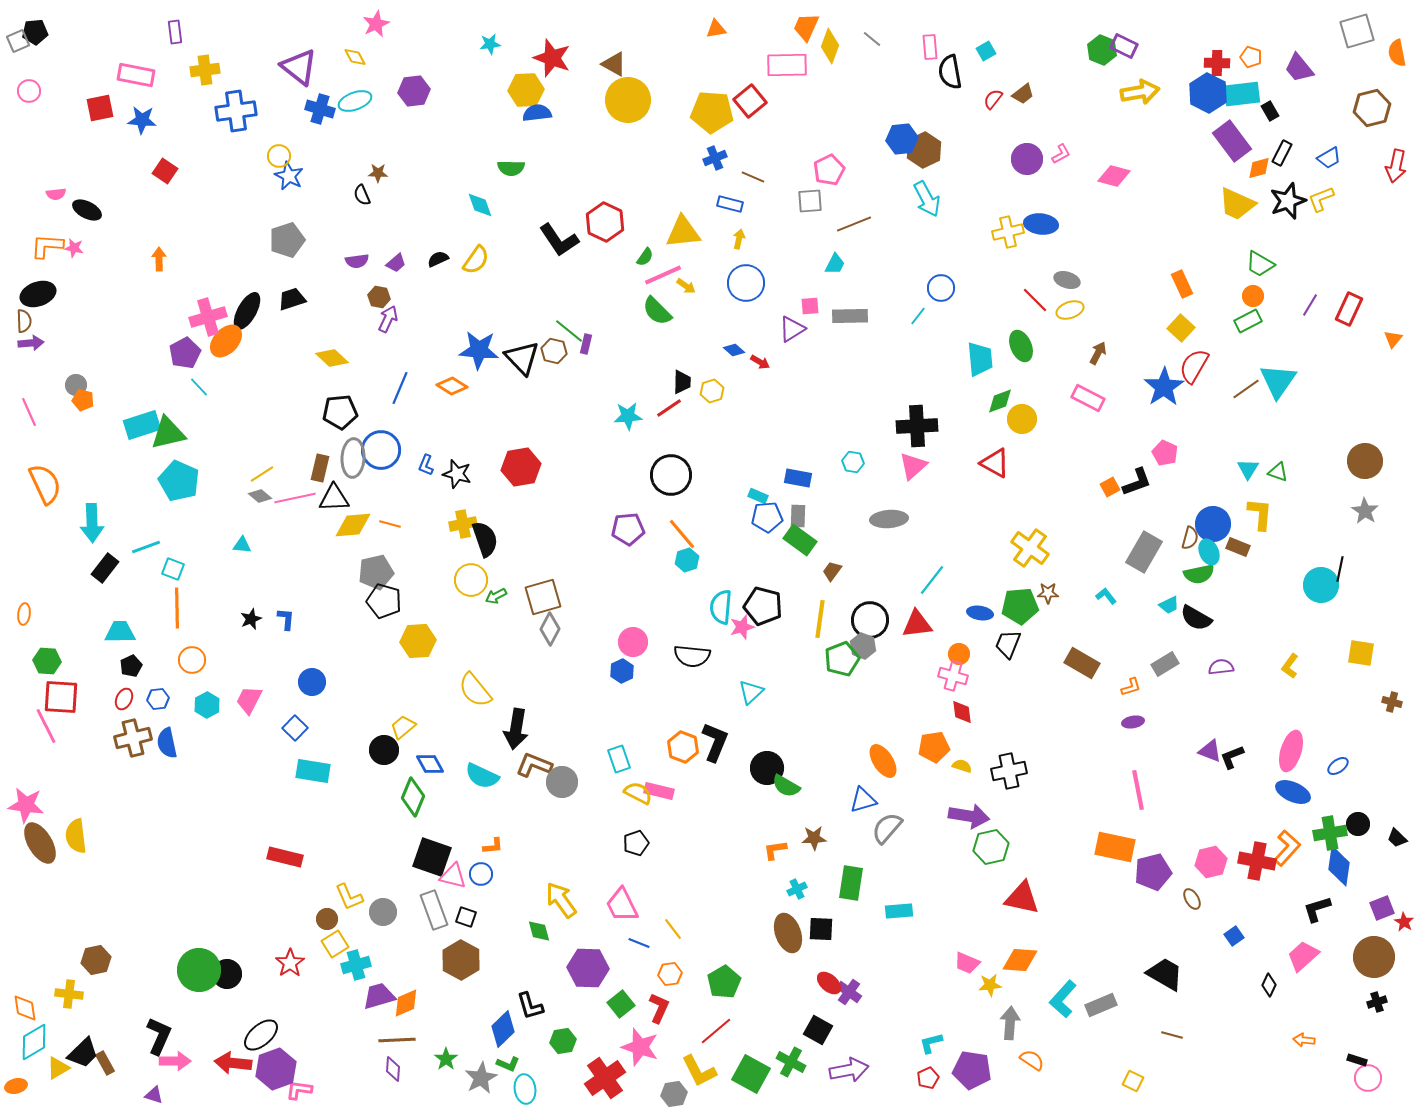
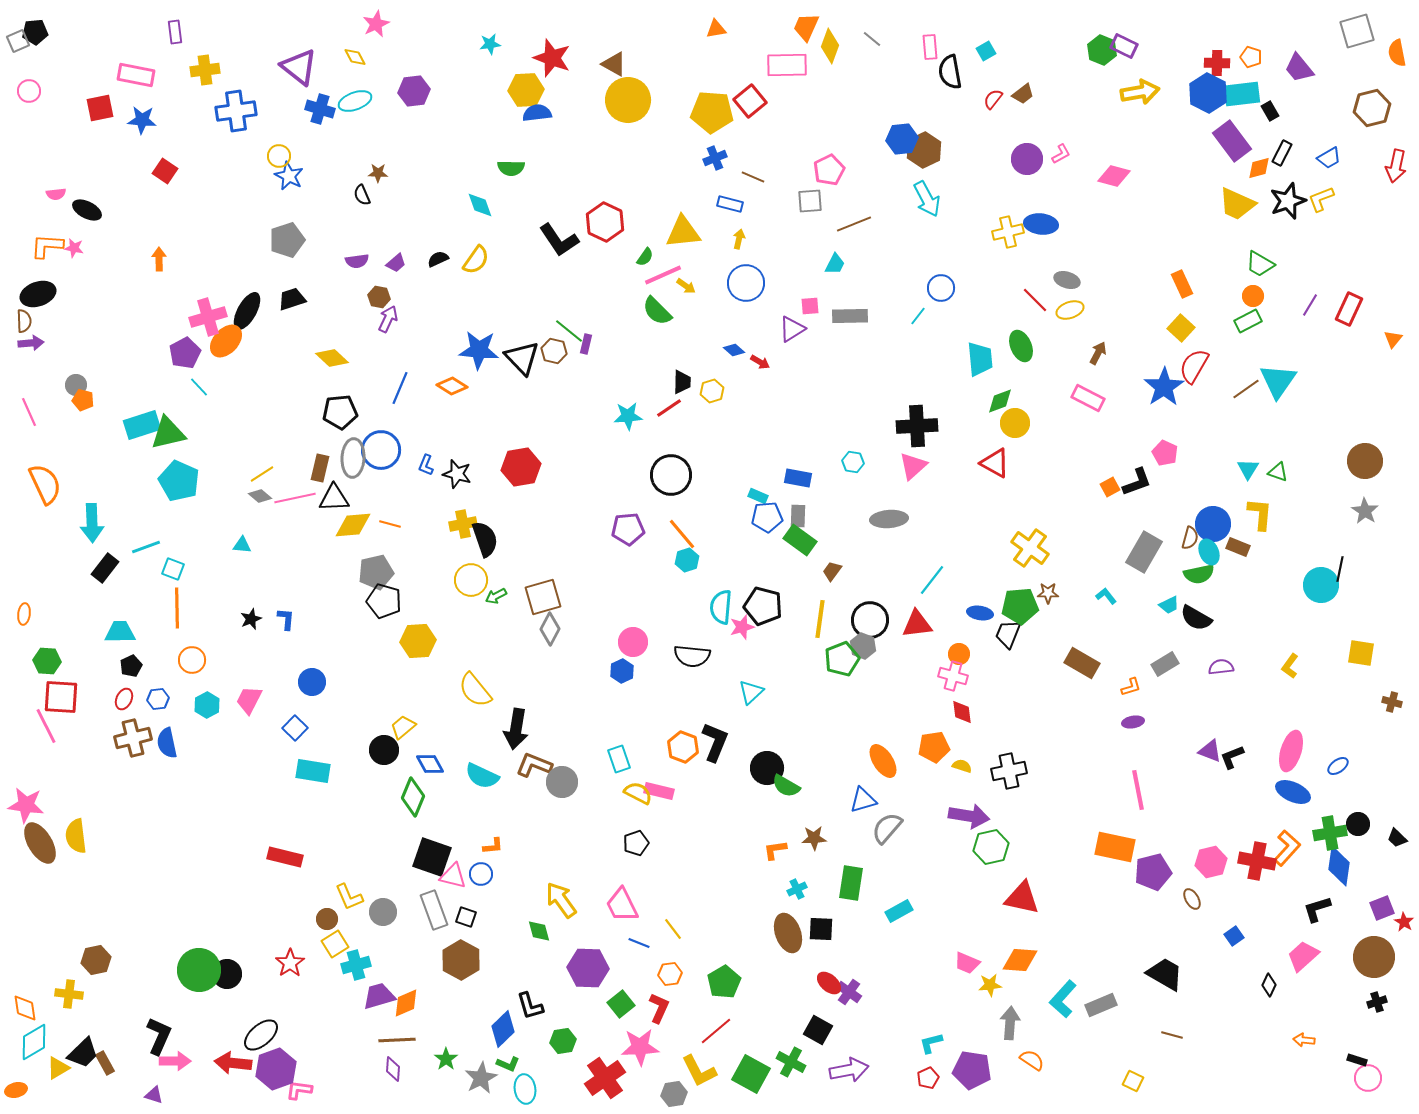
yellow circle at (1022, 419): moved 7 px left, 4 px down
black trapezoid at (1008, 644): moved 10 px up
cyan rectangle at (899, 911): rotated 24 degrees counterclockwise
pink star at (640, 1047): rotated 21 degrees counterclockwise
orange ellipse at (16, 1086): moved 4 px down
